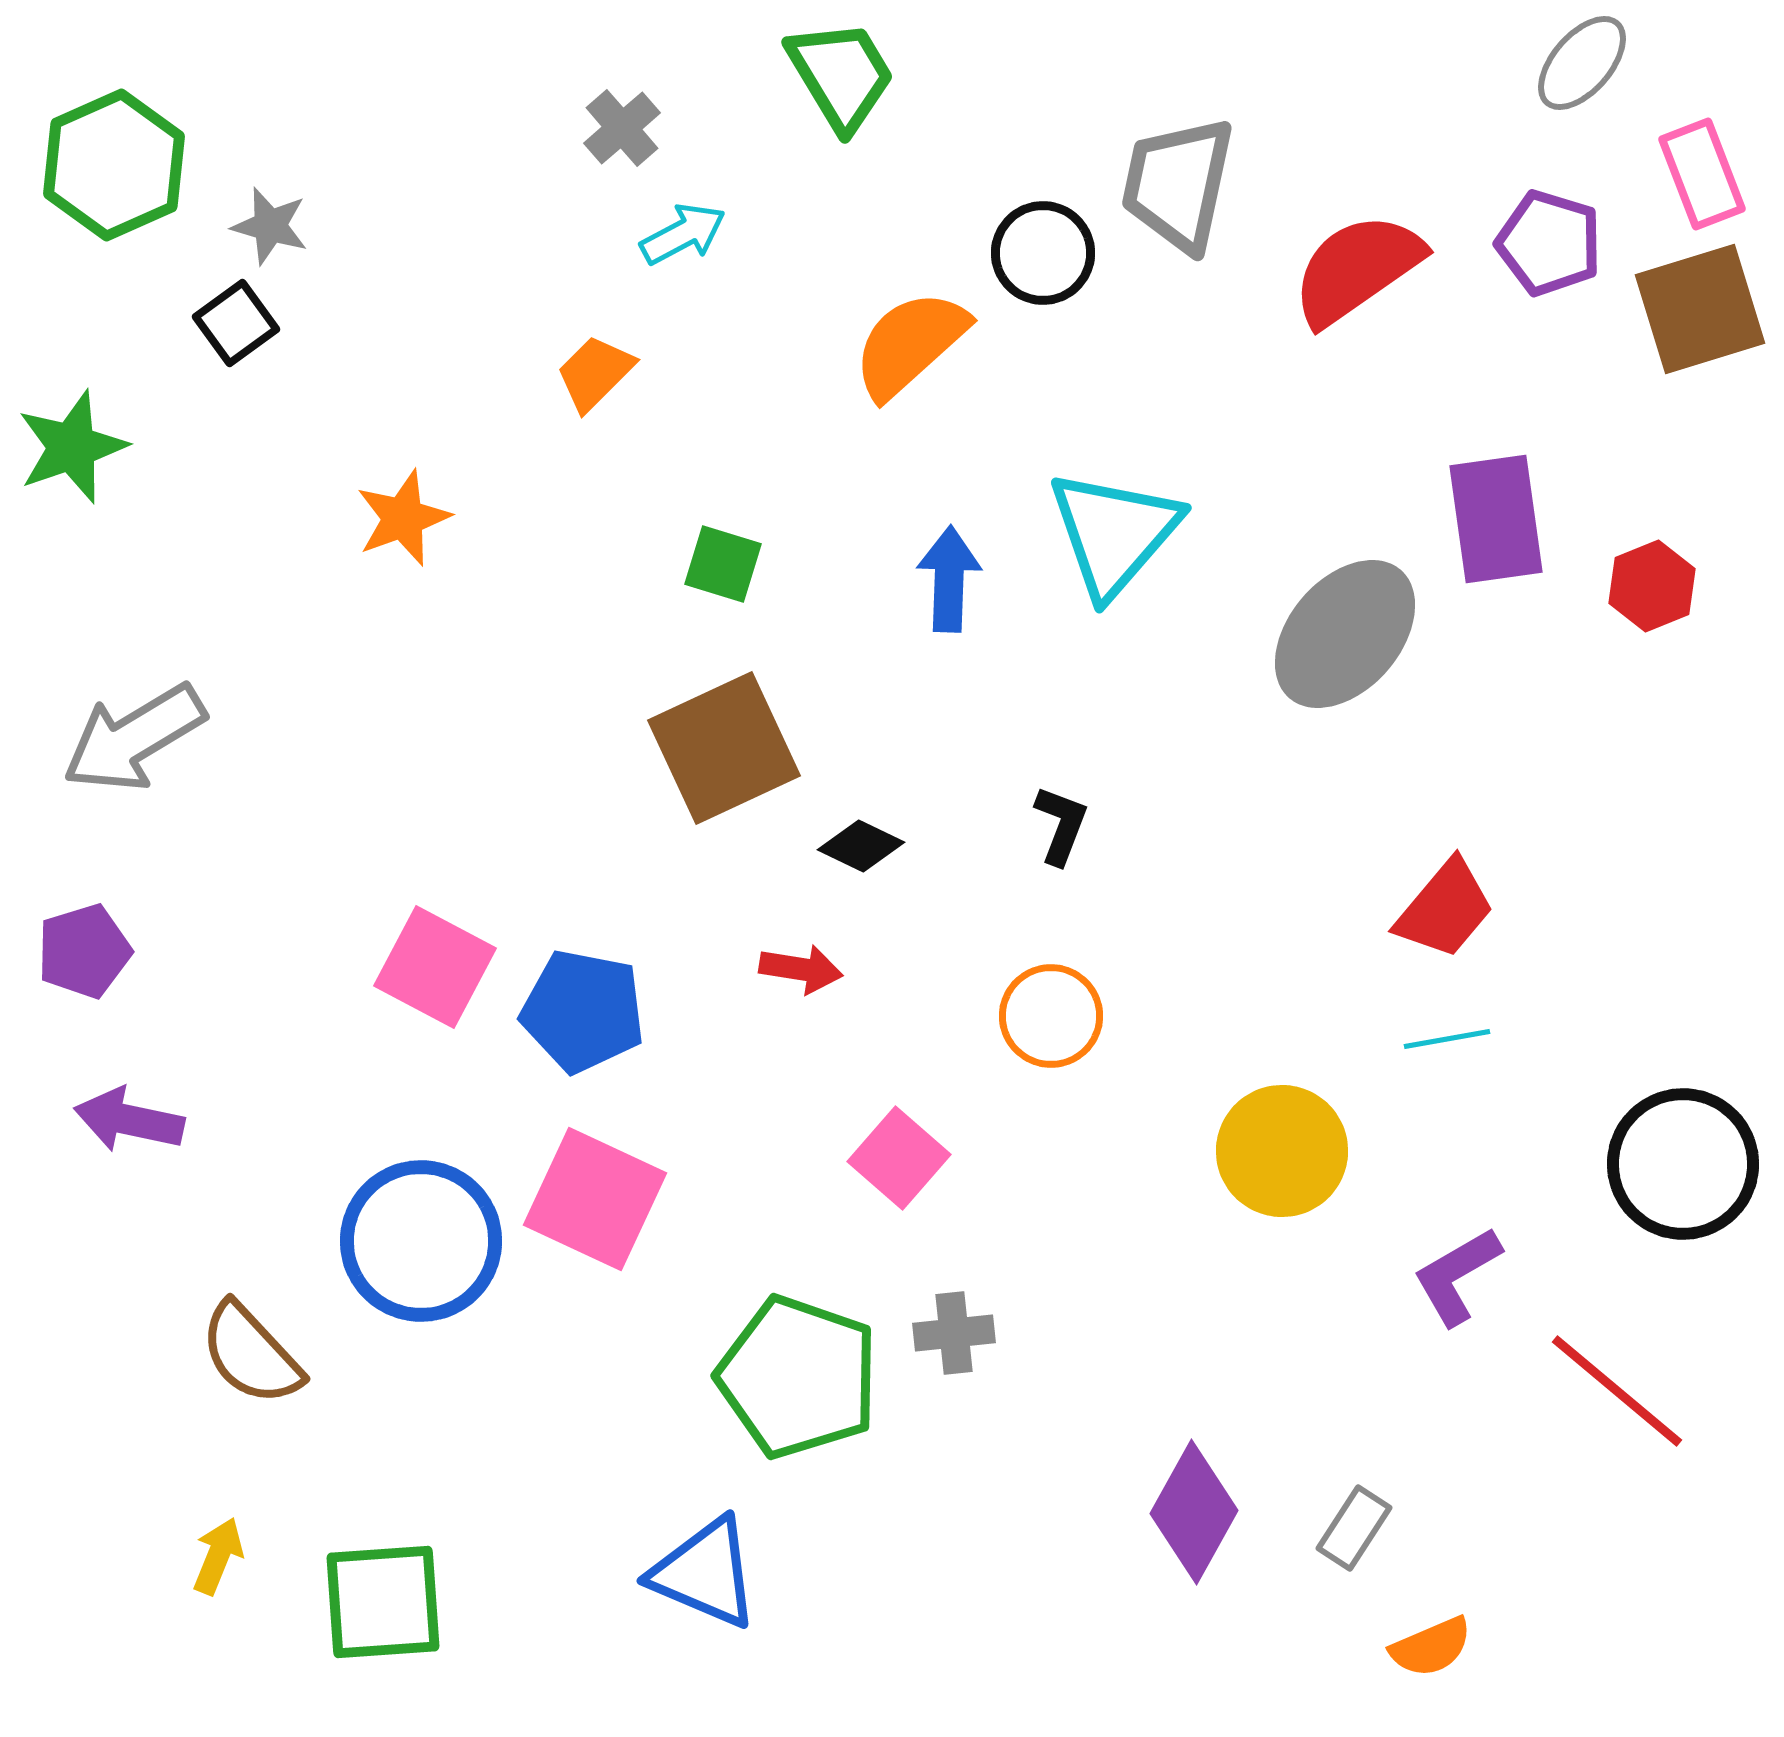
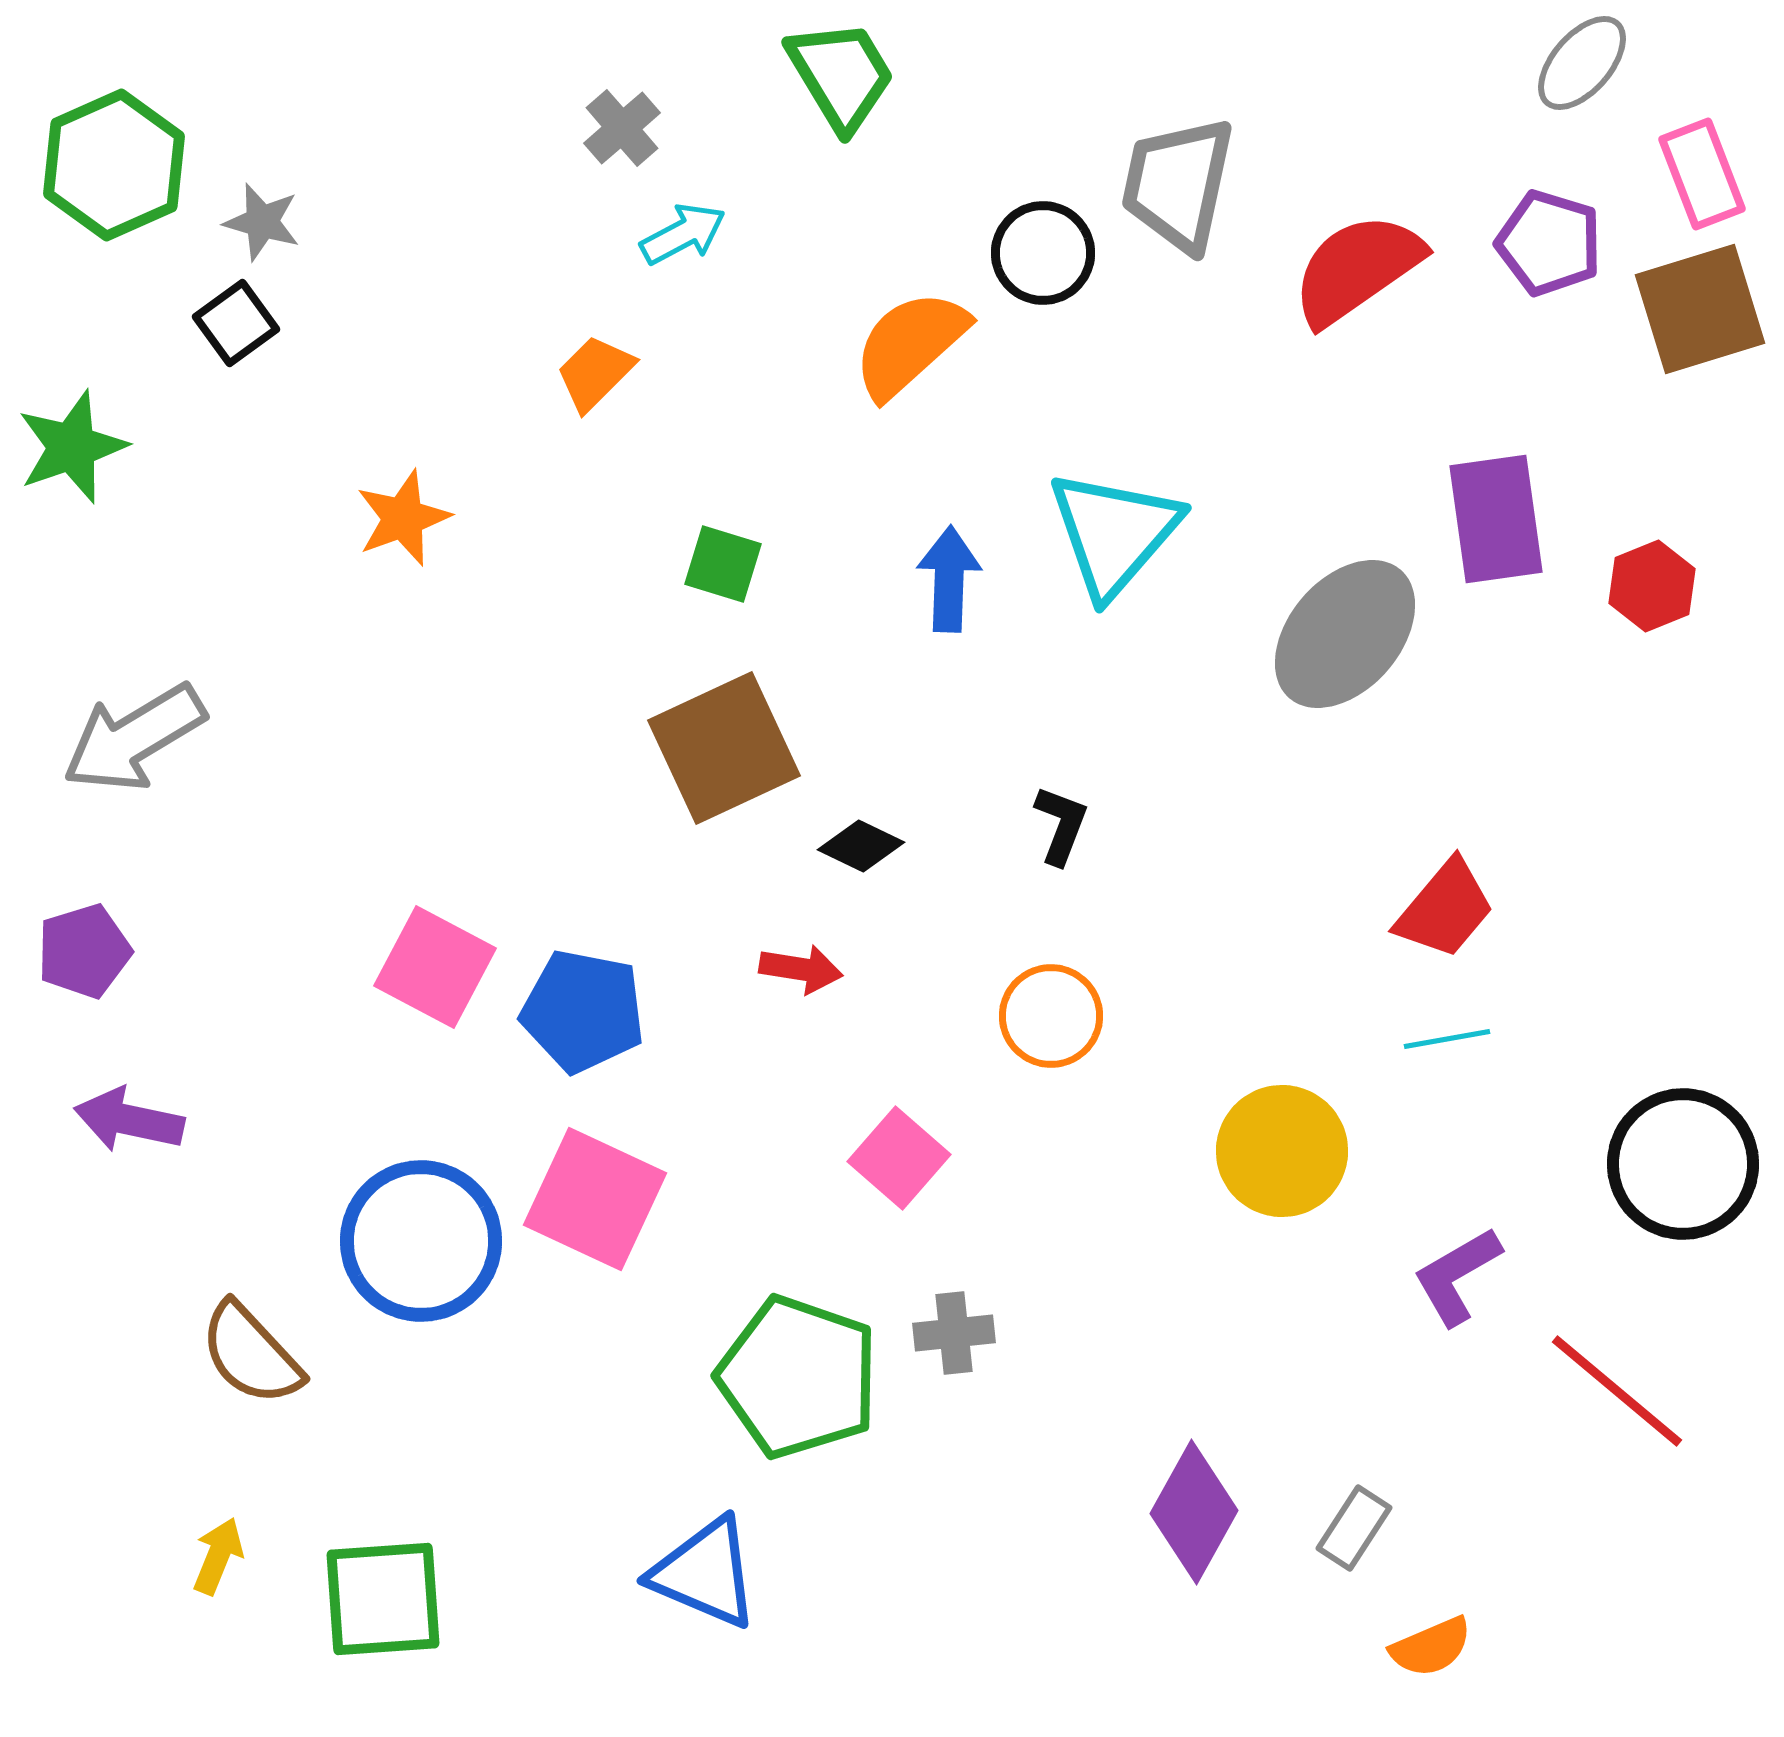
gray star at (270, 226): moved 8 px left, 4 px up
green square at (383, 1602): moved 3 px up
